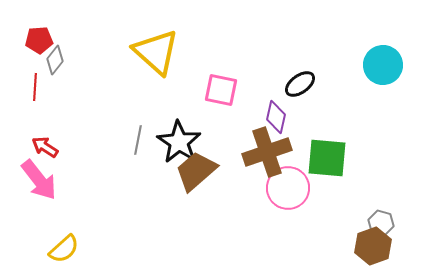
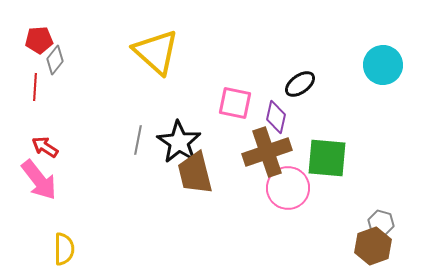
pink square: moved 14 px right, 13 px down
brown trapezoid: moved 1 px left, 2 px down; rotated 63 degrees counterclockwise
yellow semicircle: rotated 48 degrees counterclockwise
